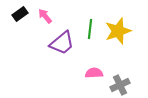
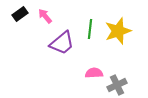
gray cross: moved 3 px left
